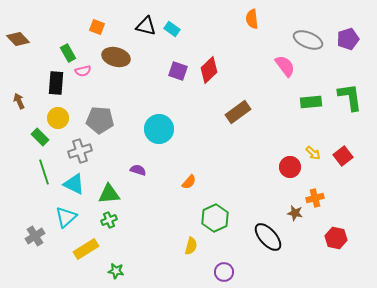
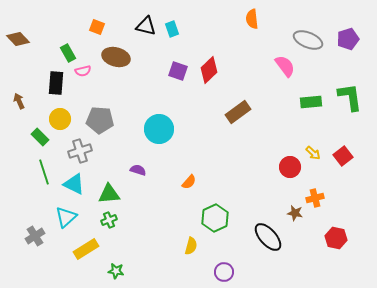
cyan rectangle at (172, 29): rotated 35 degrees clockwise
yellow circle at (58, 118): moved 2 px right, 1 px down
